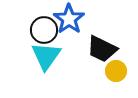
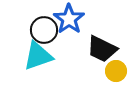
cyan triangle: moved 8 px left; rotated 36 degrees clockwise
